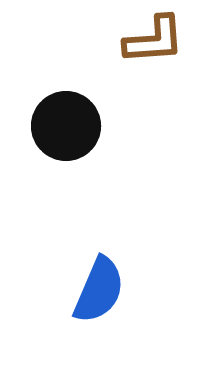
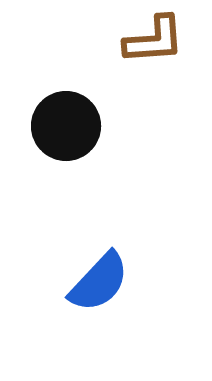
blue semicircle: moved 8 px up; rotated 20 degrees clockwise
